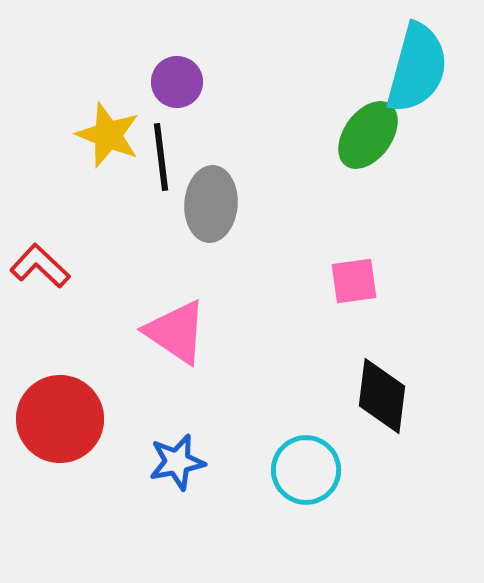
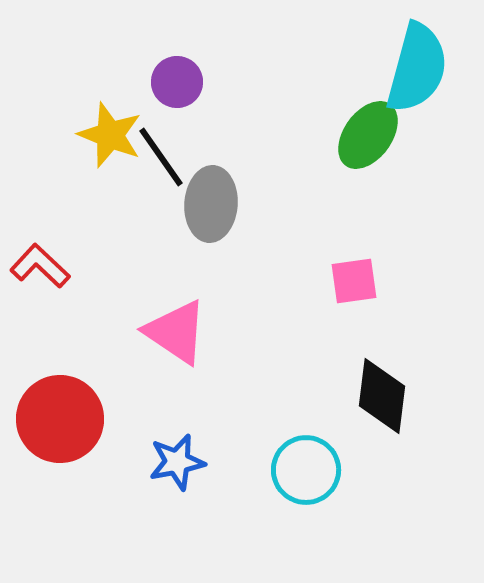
yellow star: moved 2 px right
black line: rotated 28 degrees counterclockwise
